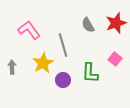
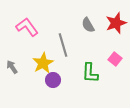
pink L-shape: moved 2 px left, 3 px up
gray arrow: rotated 32 degrees counterclockwise
purple circle: moved 10 px left
